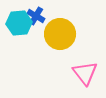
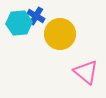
pink triangle: moved 1 px right, 1 px up; rotated 12 degrees counterclockwise
